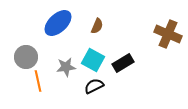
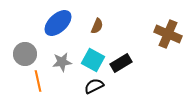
gray circle: moved 1 px left, 3 px up
black rectangle: moved 2 px left
gray star: moved 4 px left, 5 px up
